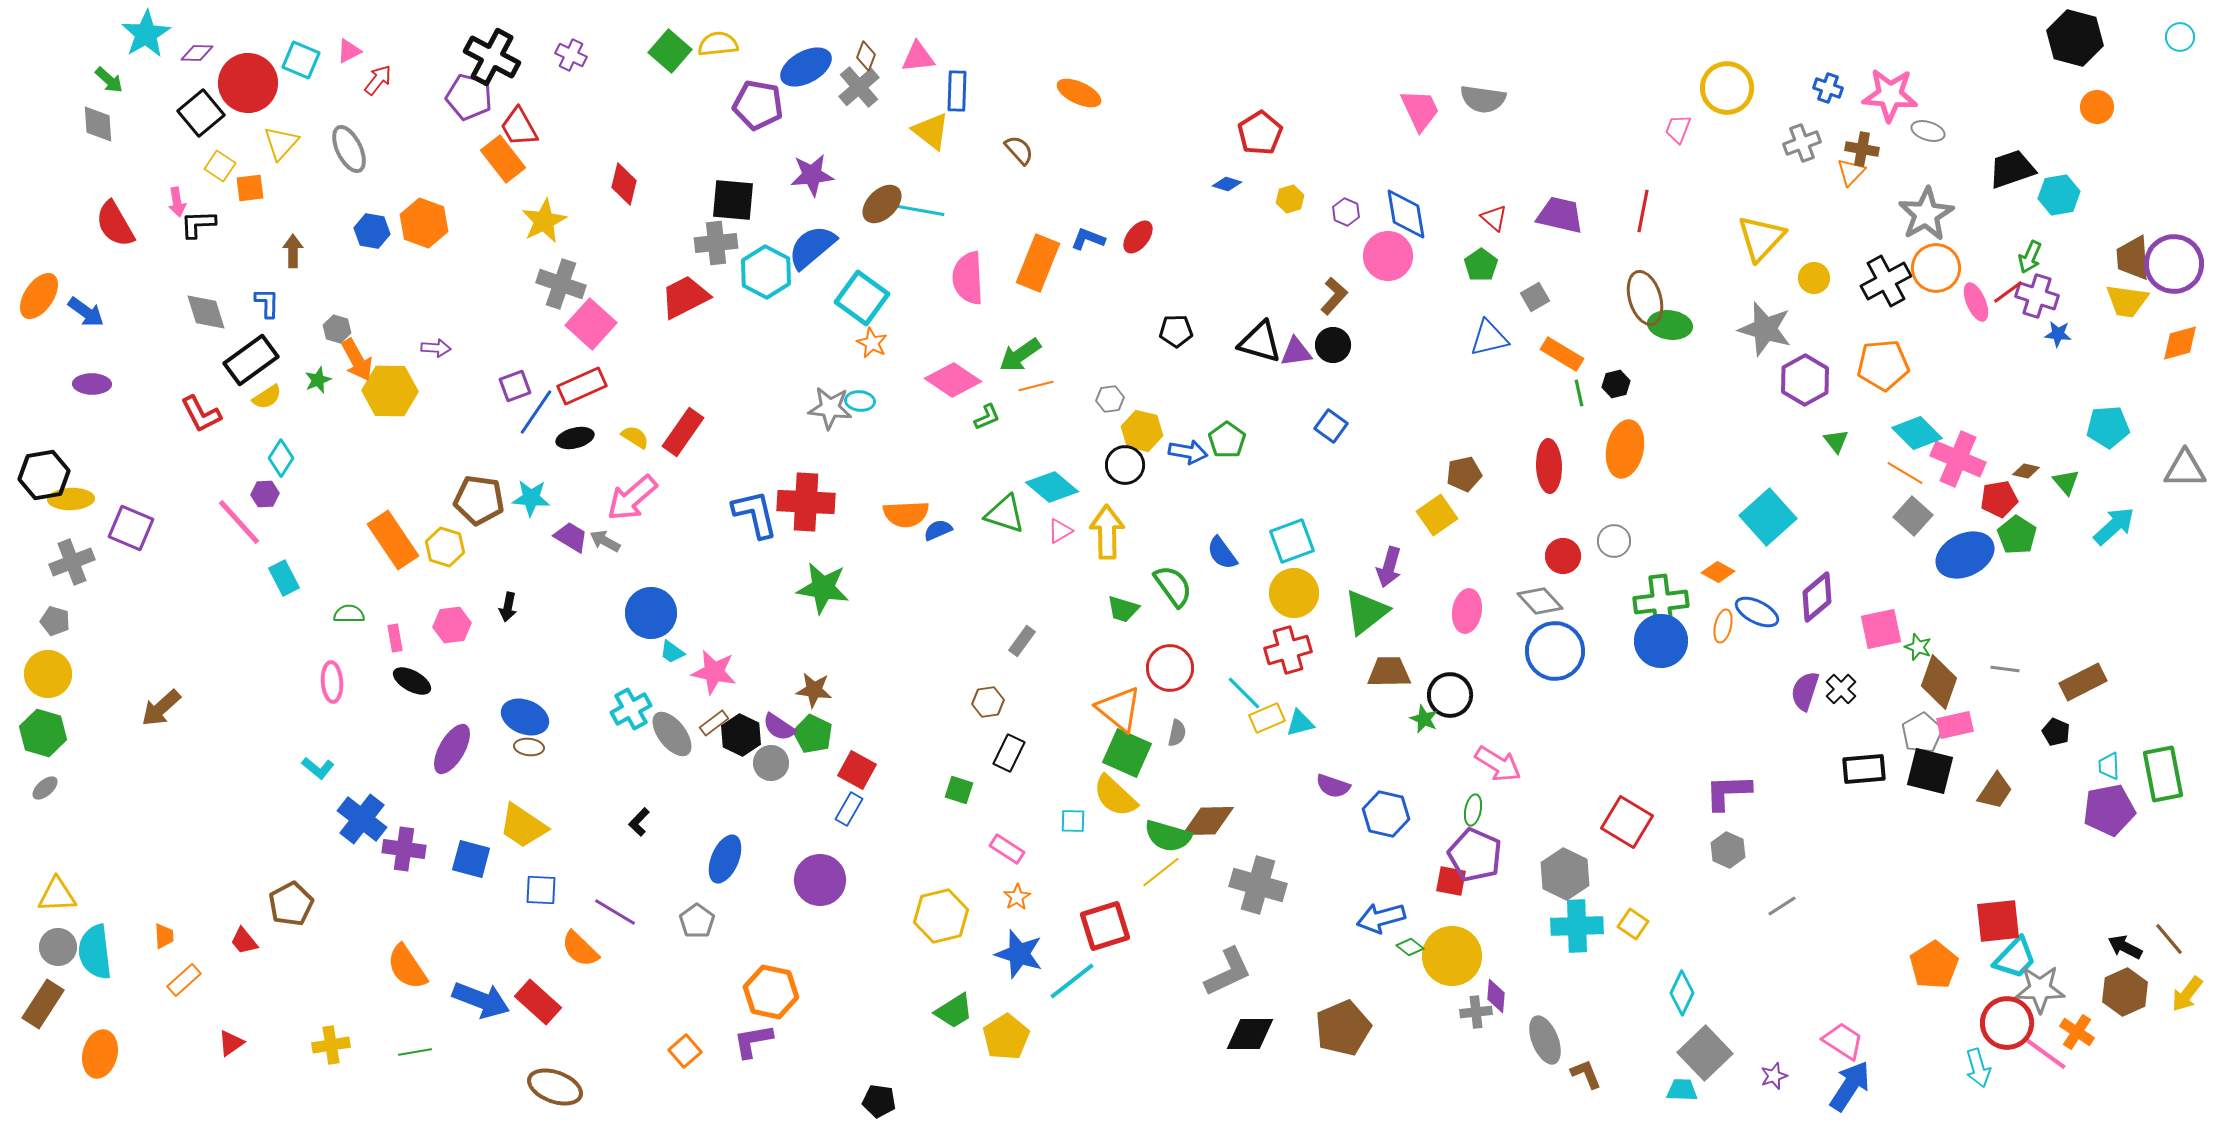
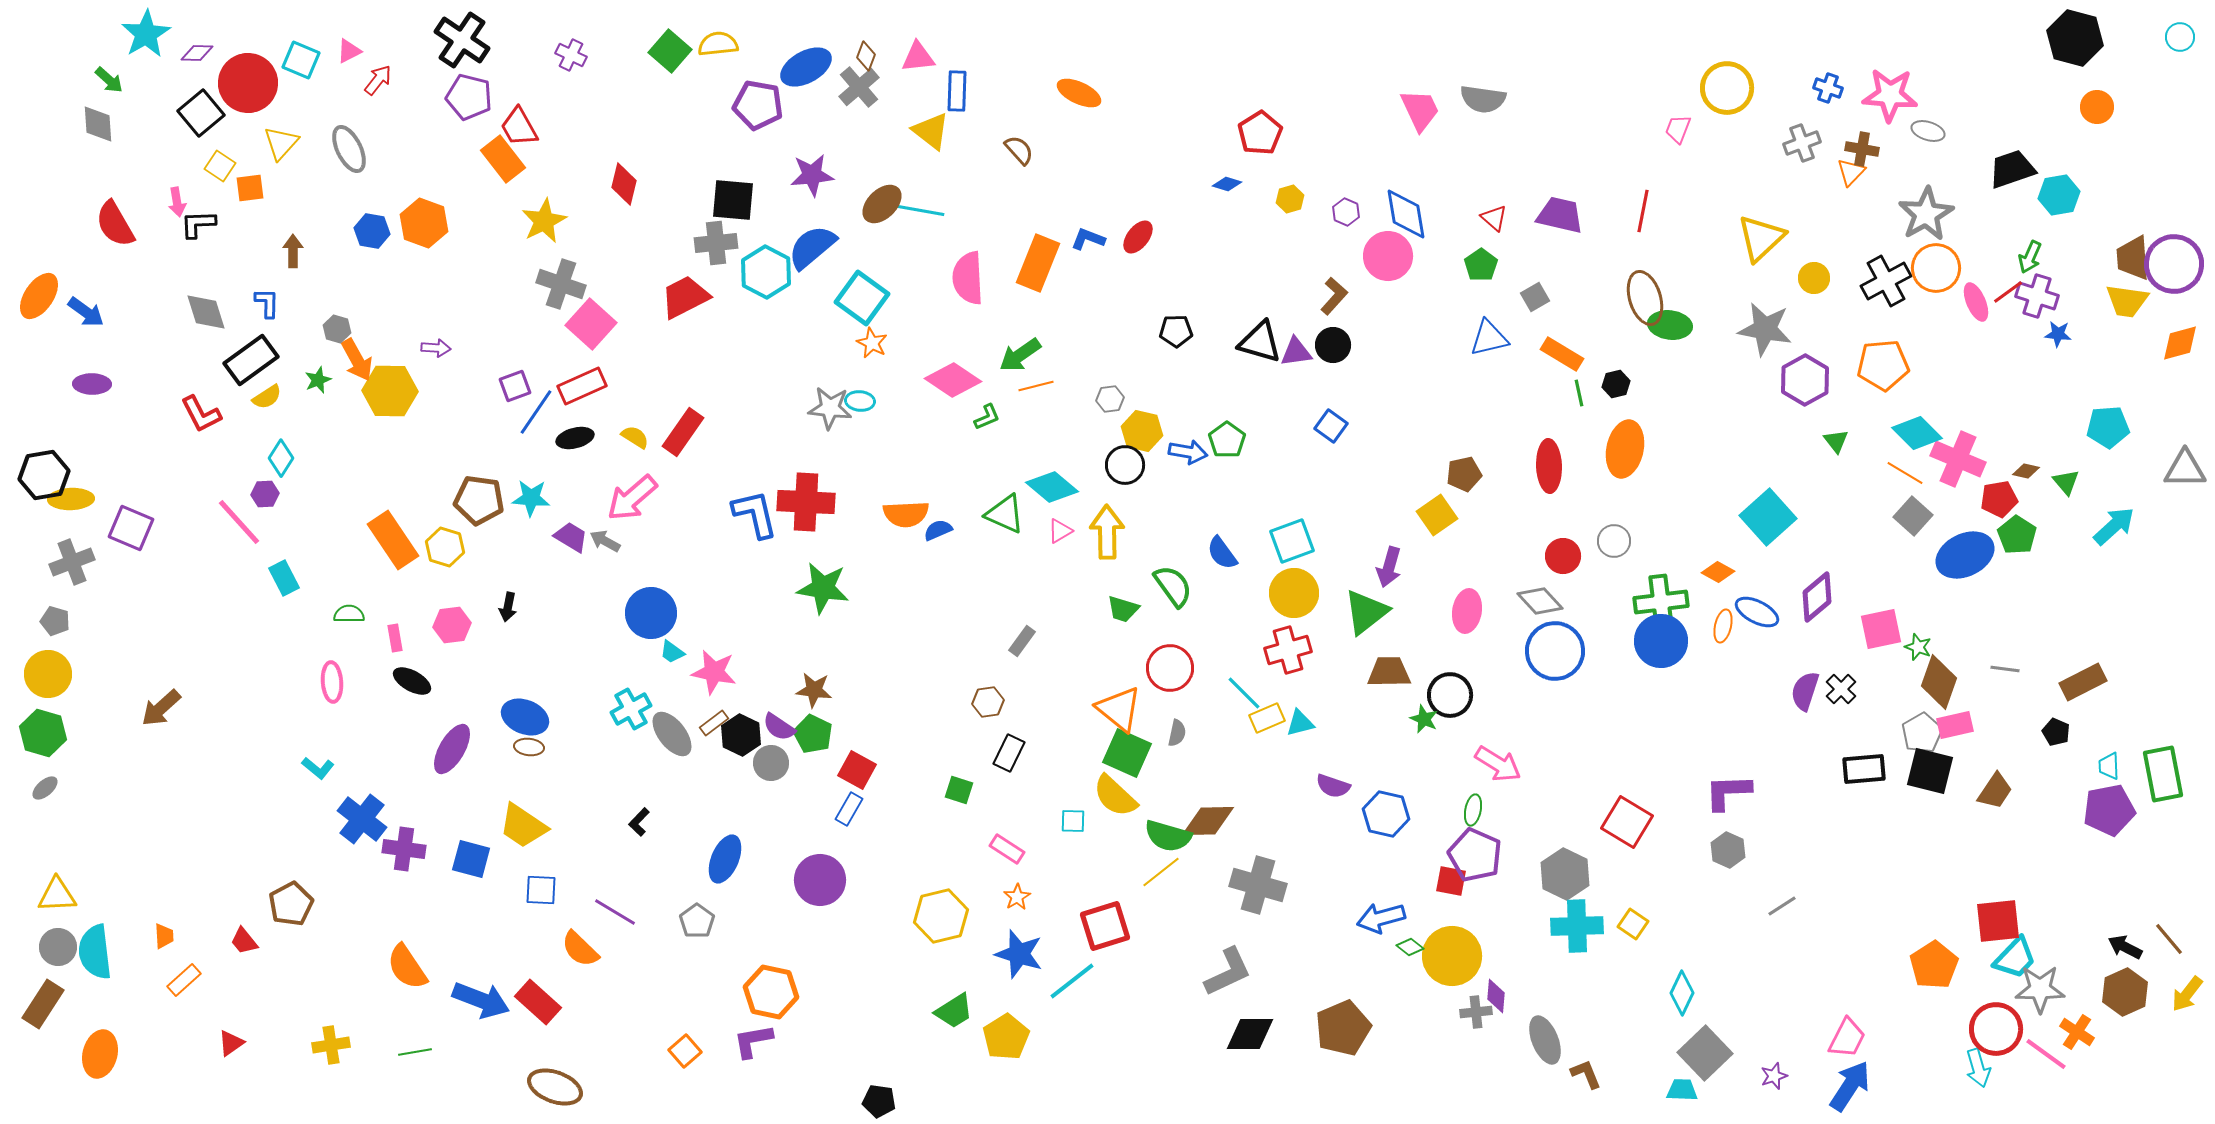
black cross at (492, 57): moved 30 px left, 17 px up; rotated 6 degrees clockwise
yellow triangle at (1761, 238): rotated 4 degrees clockwise
gray star at (1765, 329): rotated 6 degrees counterclockwise
green triangle at (1005, 514): rotated 6 degrees clockwise
red circle at (2007, 1023): moved 11 px left, 6 px down
pink trapezoid at (1843, 1041): moved 4 px right, 3 px up; rotated 84 degrees clockwise
